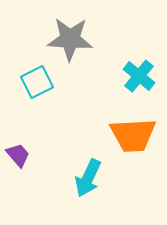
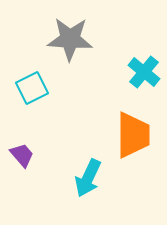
cyan cross: moved 5 px right, 4 px up
cyan square: moved 5 px left, 6 px down
orange trapezoid: rotated 87 degrees counterclockwise
purple trapezoid: moved 4 px right
